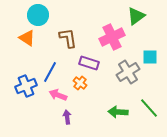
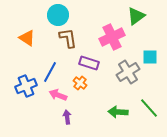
cyan circle: moved 20 px right
